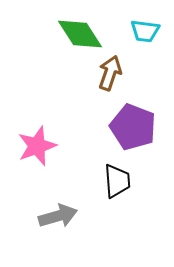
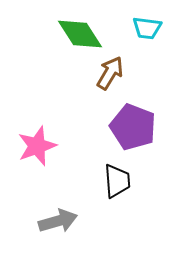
cyan trapezoid: moved 2 px right, 3 px up
brown arrow: rotated 12 degrees clockwise
gray arrow: moved 5 px down
